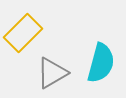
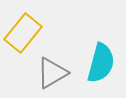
yellow rectangle: rotated 6 degrees counterclockwise
